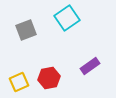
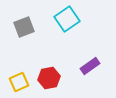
cyan square: moved 1 px down
gray square: moved 2 px left, 3 px up
